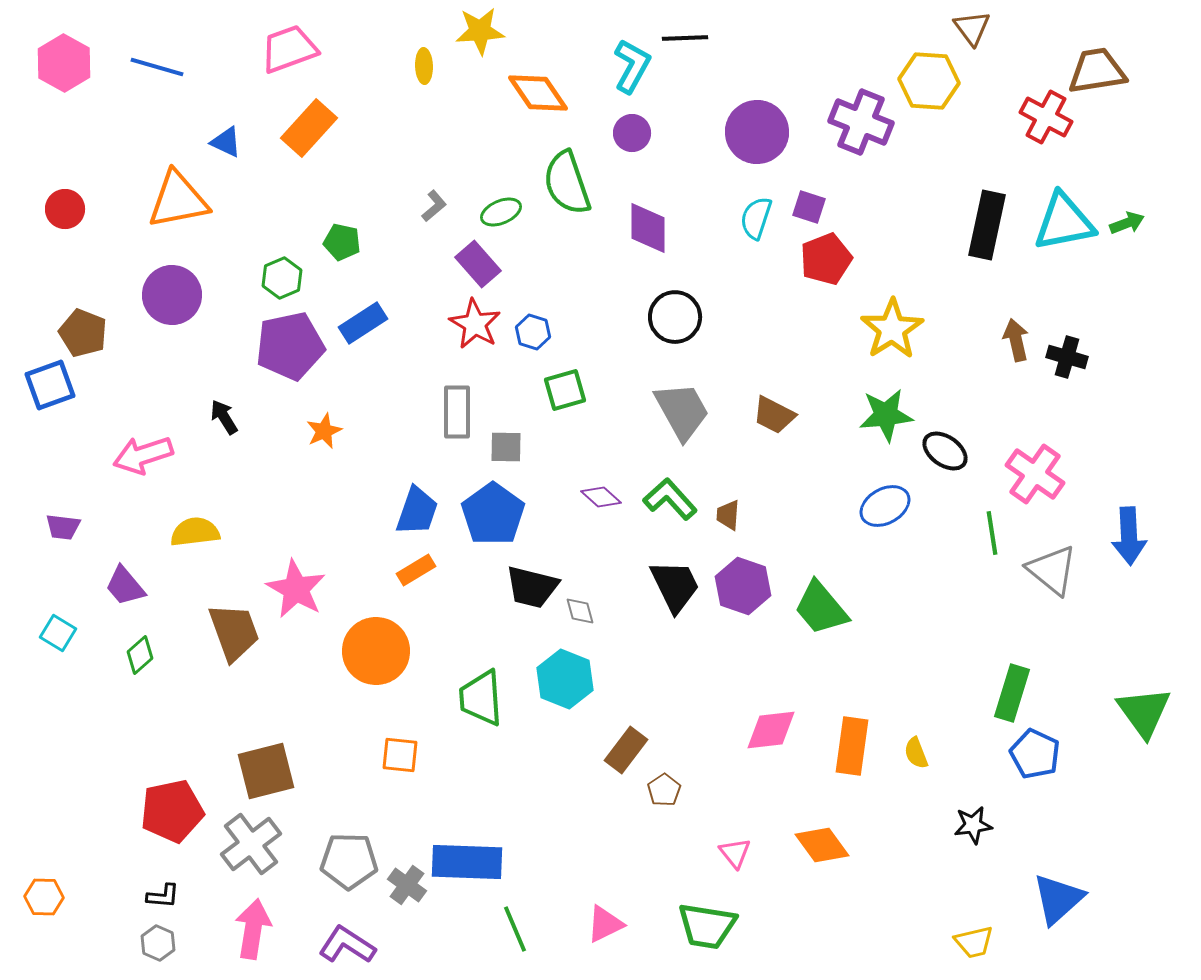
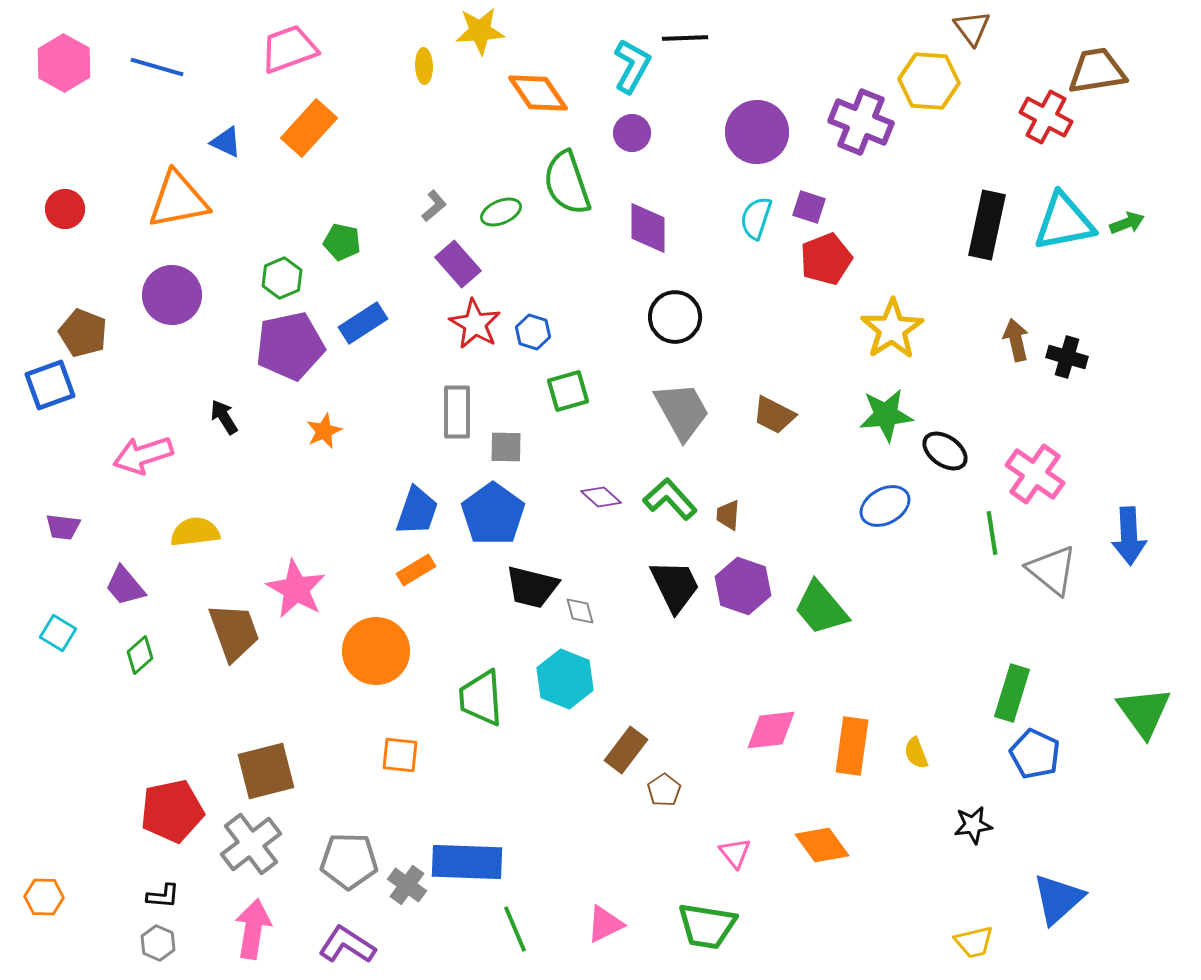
purple rectangle at (478, 264): moved 20 px left
green square at (565, 390): moved 3 px right, 1 px down
